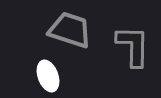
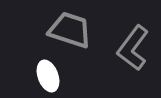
gray L-shape: moved 2 px down; rotated 144 degrees counterclockwise
